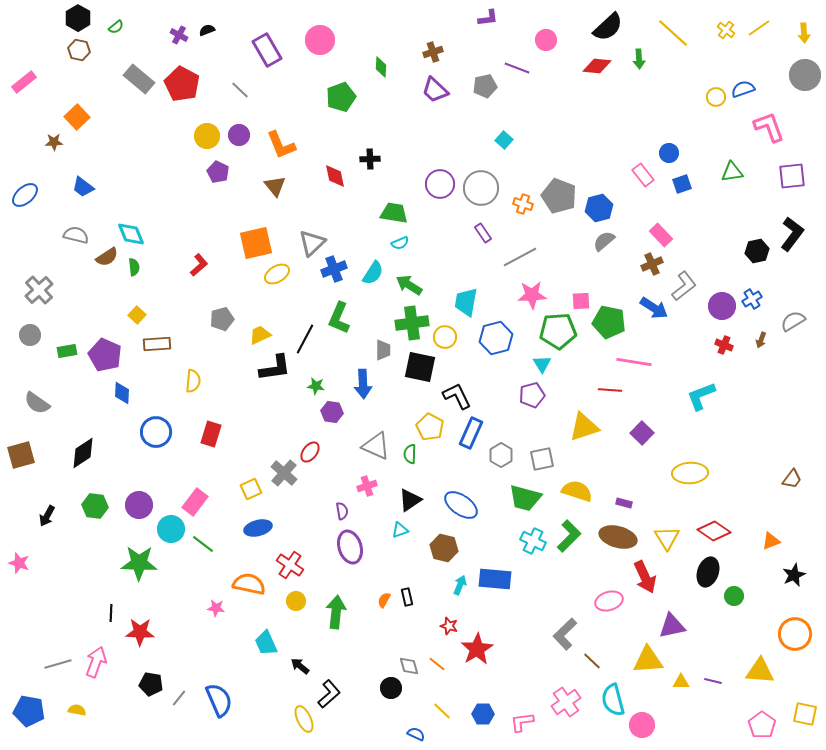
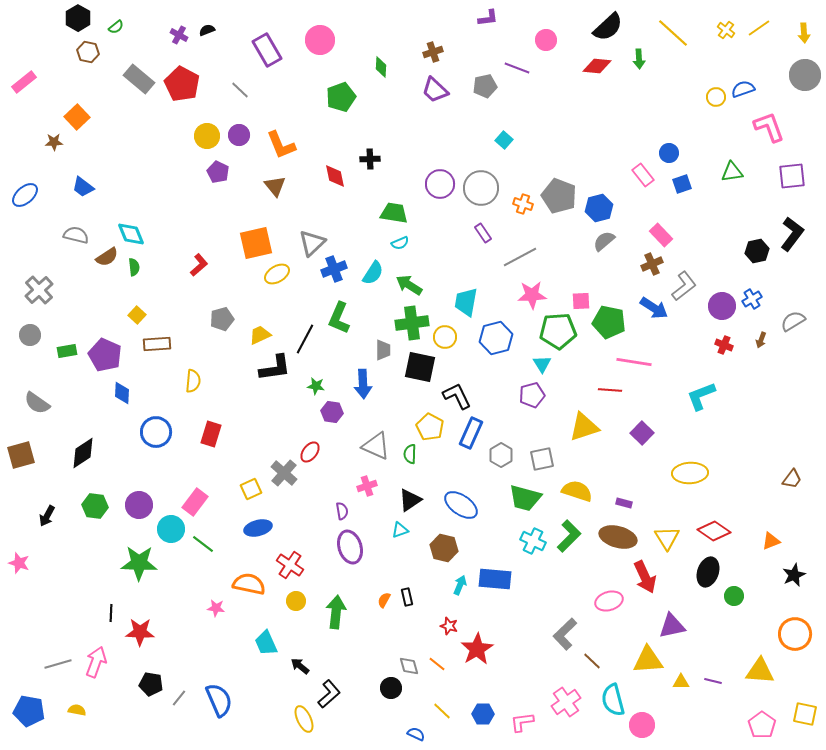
brown hexagon at (79, 50): moved 9 px right, 2 px down
